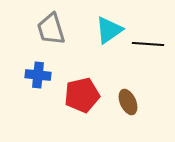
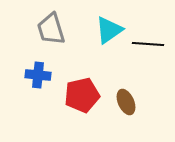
brown ellipse: moved 2 px left
